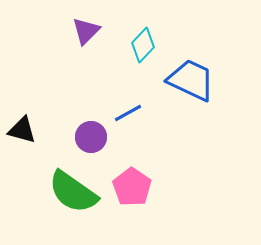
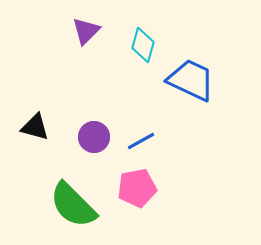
cyan diamond: rotated 28 degrees counterclockwise
blue line: moved 13 px right, 28 px down
black triangle: moved 13 px right, 3 px up
purple circle: moved 3 px right
pink pentagon: moved 5 px right, 1 px down; rotated 27 degrees clockwise
green semicircle: moved 13 px down; rotated 10 degrees clockwise
